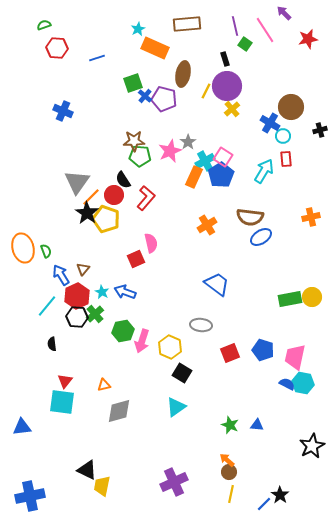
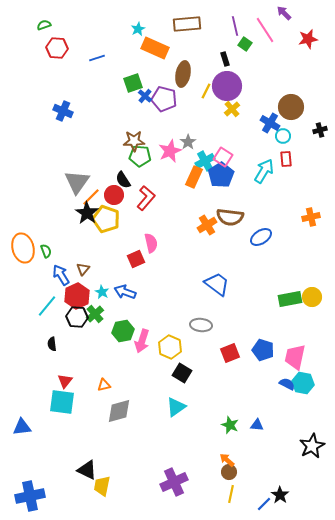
brown semicircle at (250, 217): moved 20 px left
